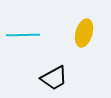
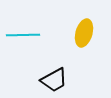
black trapezoid: moved 2 px down
